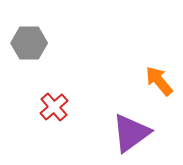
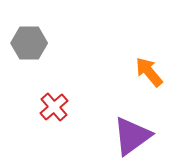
orange arrow: moved 10 px left, 9 px up
purple triangle: moved 1 px right, 3 px down
